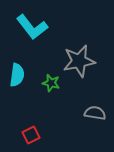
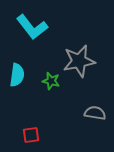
green star: moved 2 px up
red square: rotated 18 degrees clockwise
